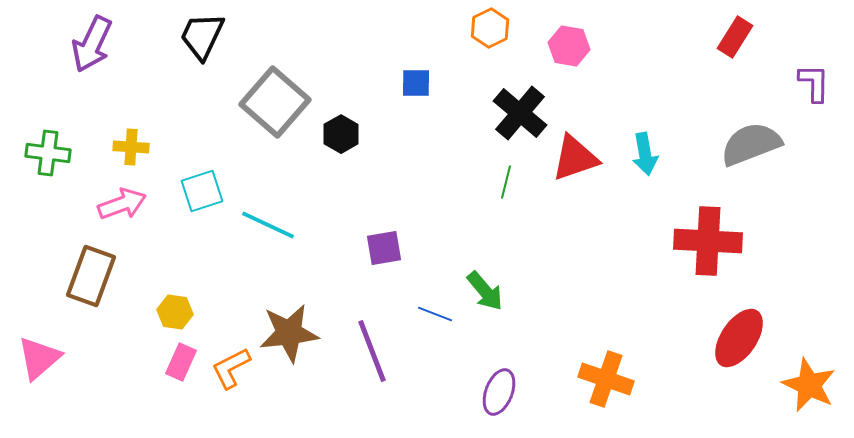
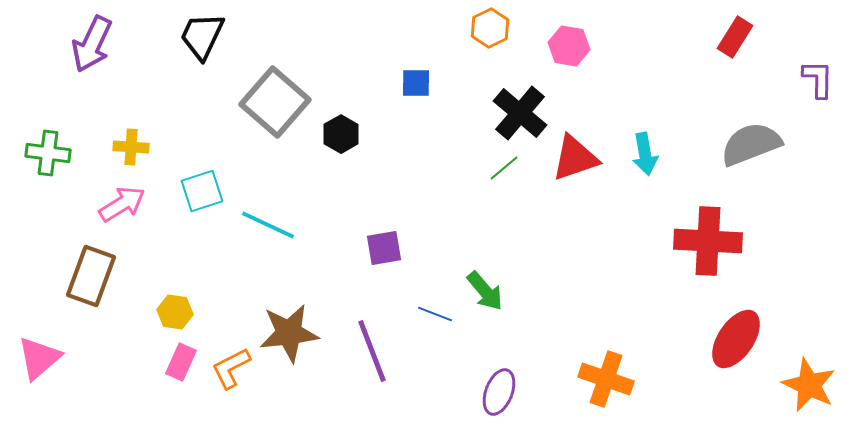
purple L-shape: moved 4 px right, 4 px up
green line: moved 2 px left, 14 px up; rotated 36 degrees clockwise
pink arrow: rotated 12 degrees counterclockwise
red ellipse: moved 3 px left, 1 px down
